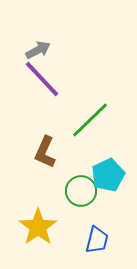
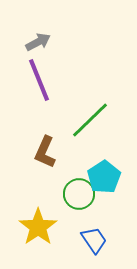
gray arrow: moved 8 px up
purple line: moved 3 px left, 1 px down; rotated 21 degrees clockwise
cyan pentagon: moved 4 px left, 2 px down; rotated 8 degrees counterclockwise
green circle: moved 2 px left, 3 px down
blue trapezoid: moved 3 px left; rotated 48 degrees counterclockwise
